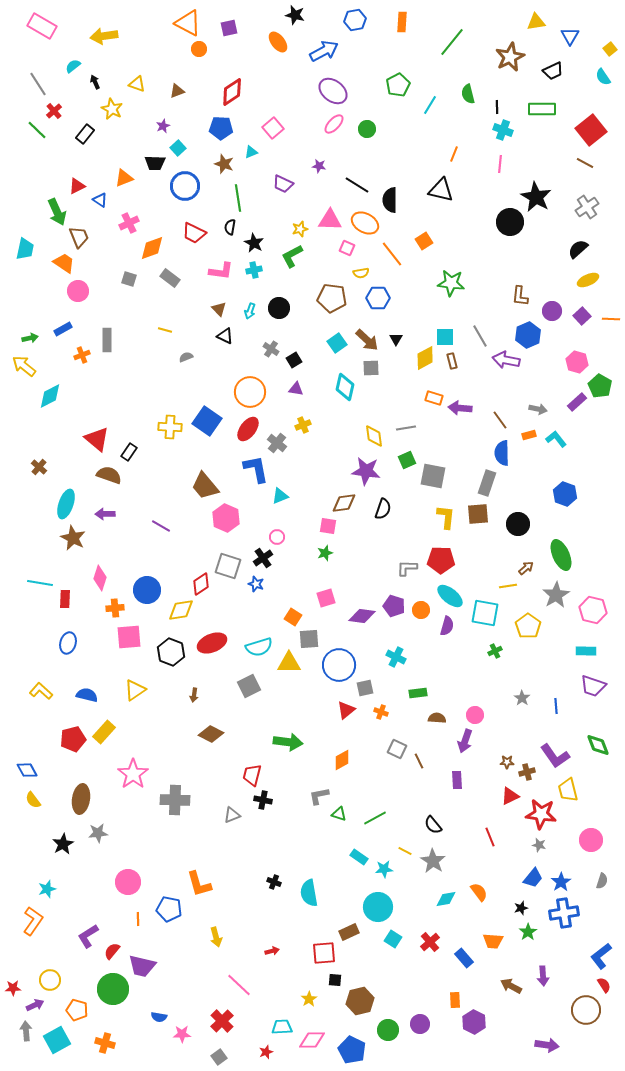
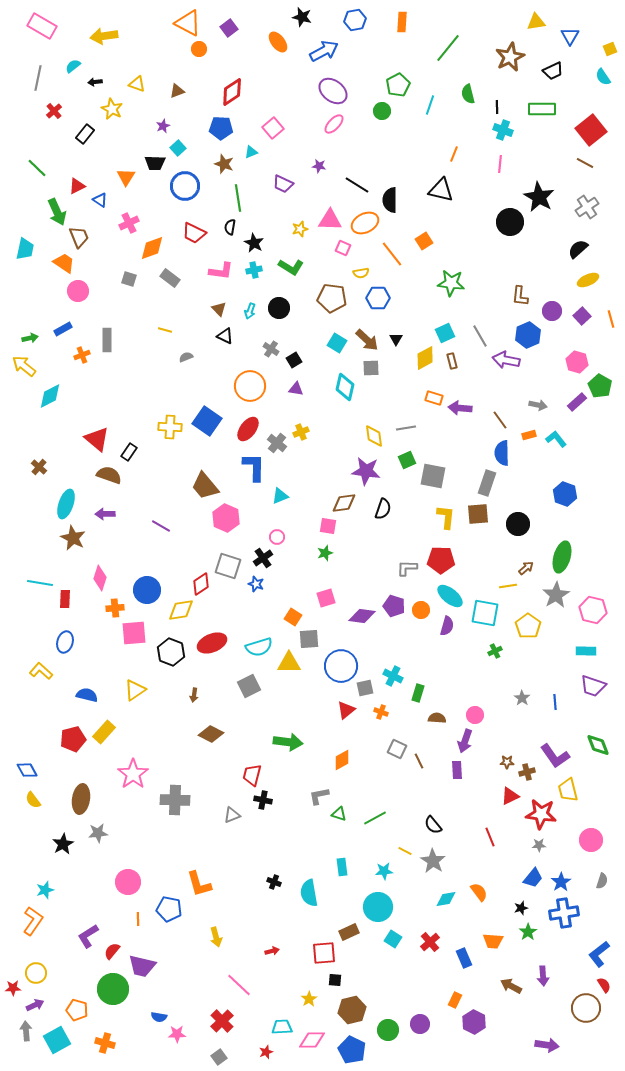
black star at (295, 15): moved 7 px right, 2 px down
purple square at (229, 28): rotated 24 degrees counterclockwise
green line at (452, 42): moved 4 px left, 6 px down
yellow square at (610, 49): rotated 16 degrees clockwise
black arrow at (95, 82): rotated 72 degrees counterclockwise
gray line at (38, 84): moved 6 px up; rotated 45 degrees clockwise
cyan line at (430, 105): rotated 12 degrees counterclockwise
green circle at (367, 129): moved 15 px right, 18 px up
green line at (37, 130): moved 38 px down
orange triangle at (124, 178): moved 2 px right, 1 px up; rotated 36 degrees counterclockwise
black star at (536, 197): moved 3 px right
orange ellipse at (365, 223): rotated 56 degrees counterclockwise
pink square at (347, 248): moved 4 px left
green L-shape at (292, 256): moved 1 px left, 11 px down; rotated 120 degrees counterclockwise
orange line at (611, 319): rotated 72 degrees clockwise
cyan square at (445, 337): moved 4 px up; rotated 24 degrees counterclockwise
cyan square at (337, 343): rotated 24 degrees counterclockwise
orange circle at (250, 392): moved 6 px up
gray arrow at (538, 409): moved 4 px up
yellow cross at (303, 425): moved 2 px left, 7 px down
blue L-shape at (256, 469): moved 2 px left, 2 px up; rotated 12 degrees clockwise
green ellipse at (561, 555): moved 1 px right, 2 px down; rotated 40 degrees clockwise
pink square at (129, 637): moved 5 px right, 4 px up
blue ellipse at (68, 643): moved 3 px left, 1 px up
cyan cross at (396, 657): moved 3 px left, 19 px down
blue circle at (339, 665): moved 2 px right, 1 px down
yellow L-shape at (41, 691): moved 20 px up
green rectangle at (418, 693): rotated 66 degrees counterclockwise
blue line at (556, 706): moved 1 px left, 4 px up
purple rectangle at (457, 780): moved 10 px up
gray star at (539, 845): rotated 16 degrees counterclockwise
cyan rectangle at (359, 857): moved 17 px left, 10 px down; rotated 48 degrees clockwise
cyan star at (384, 869): moved 2 px down
cyan star at (47, 889): moved 2 px left, 1 px down
blue L-shape at (601, 956): moved 2 px left, 2 px up
blue rectangle at (464, 958): rotated 18 degrees clockwise
yellow circle at (50, 980): moved 14 px left, 7 px up
orange rectangle at (455, 1000): rotated 28 degrees clockwise
brown hexagon at (360, 1001): moved 8 px left, 9 px down
brown circle at (586, 1010): moved 2 px up
pink star at (182, 1034): moved 5 px left
